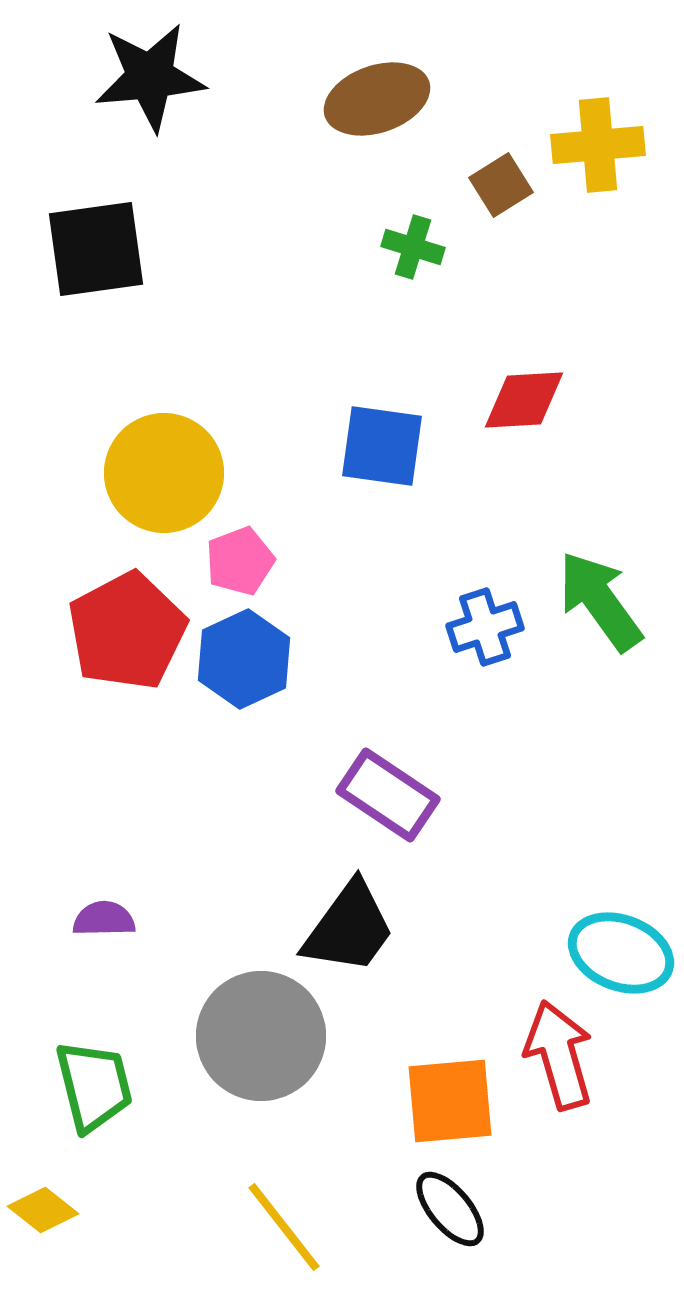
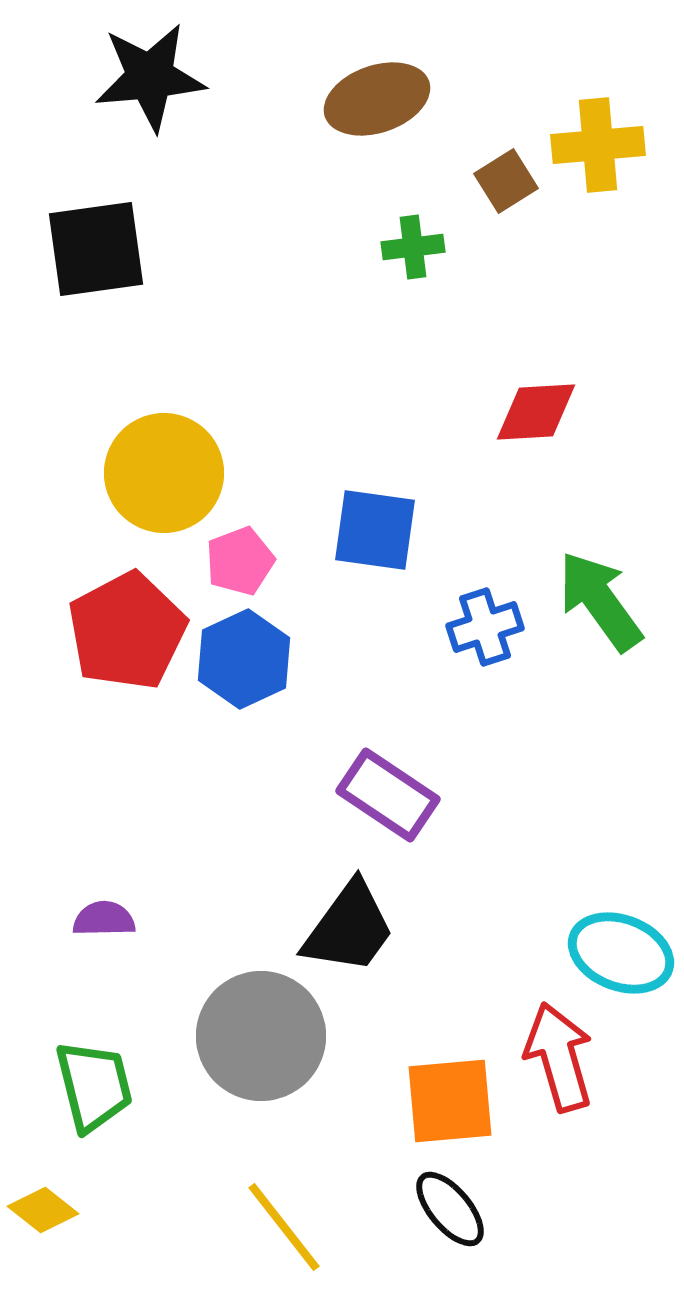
brown square: moved 5 px right, 4 px up
green cross: rotated 24 degrees counterclockwise
red diamond: moved 12 px right, 12 px down
blue square: moved 7 px left, 84 px down
red arrow: moved 2 px down
